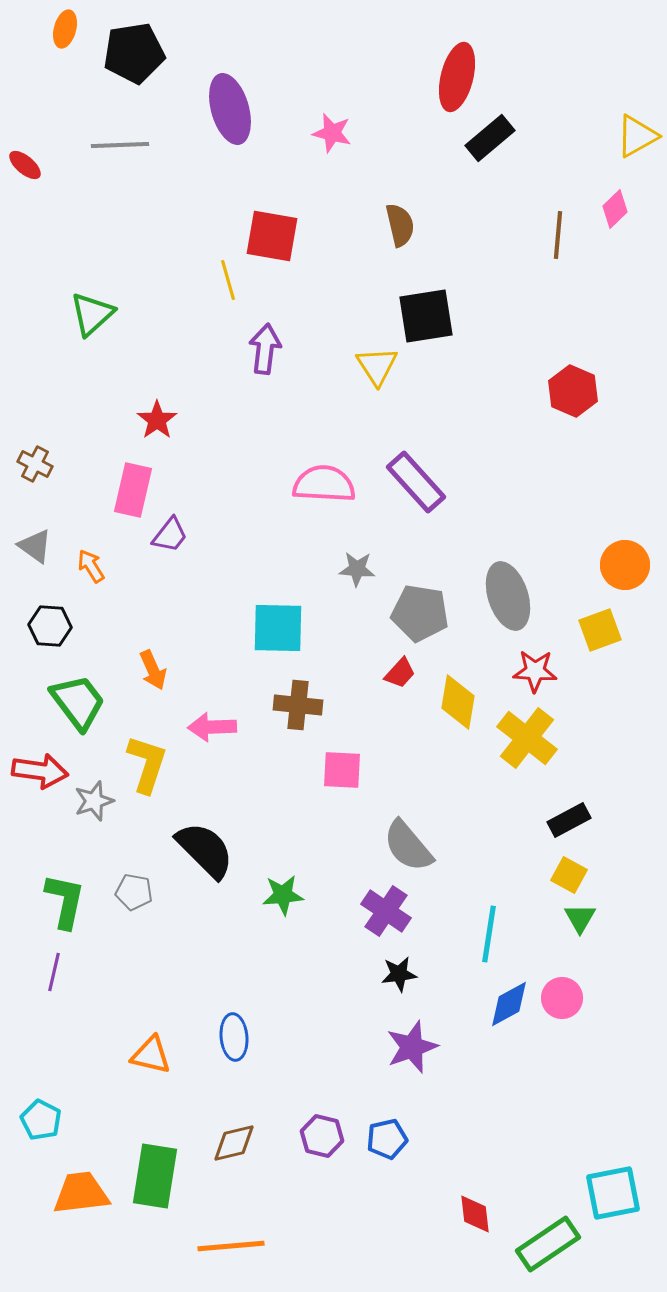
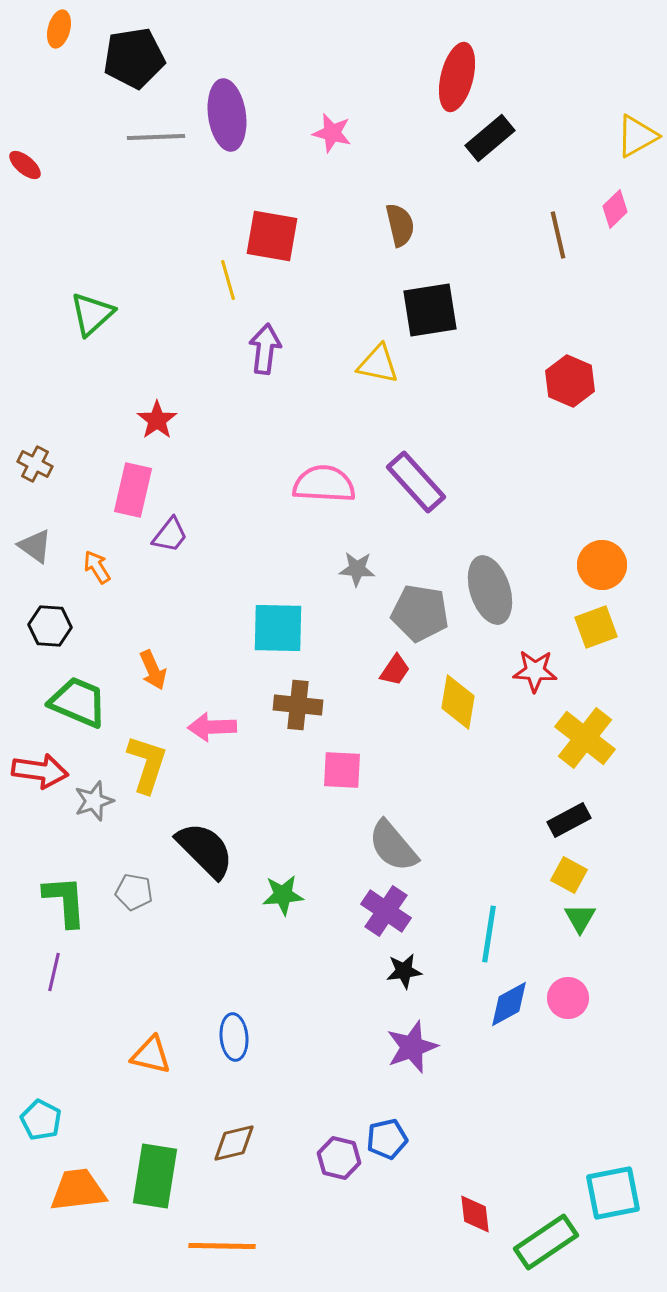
orange ellipse at (65, 29): moved 6 px left
black pentagon at (134, 53): moved 5 px down
purple ellipse at (230, 109): moved 3 px left, 6 px down; rotated 8 degrees clockwise
gray line at (120, 145): moved 36 px right, 8 px up
brown line at (558, 235): rotated 18 degrees counterclockwise
black square at (426, 316): moved 4 px right, 6 px up
yellow triangle at (377, 366): moved 1 px right, 2 px up; rotated 45 degrees counterclockwise
red hexagon at (573, 391): moved 3 px left, 10 px up
orange circle at (625, 565): moved 23 px left
orange arrow at (91, 566): moved 6 px right, 1 px down
gray ellipse at (508, 596): moved 18 px left, 6 px up
yellow square at (600, 630): moved 4 px left, 3 px up
red trapezoid at (400, 673): moved 5 px left, 3 px up; rotated 8 degrees counterclockwise
green trapezoid at (78, 702): rotated 30 degrees counterclockwise
yellow cross at (527, 738): moved 58 px right
gray semicircle at (408, 846): moved 15 px left
green L-shape at (65, 901): rotated 16 degrees counterclockwise
black star at (399, 974): moved 5 px right, 3 px up
pink circle at (562, 998): moved 6 px right
purple hexagon at (322, 1136): moved 17 px right, 22 px down
orange trapezoid at (81, 1193): moved 3 px left, 3 px up
green rectangle at (548, 1244): moved 2 px left, 2 px up
orange line at (231, 1246): moved 9 px left; rotated 6 degrees clockwise
